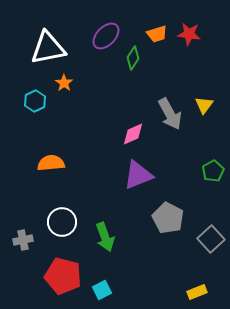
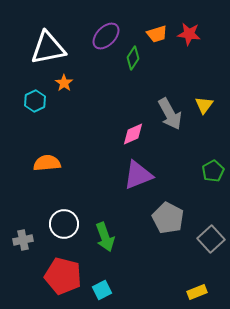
orange semicircle: moved 4 px left
white circle: moved 2 px right, 2 px down
